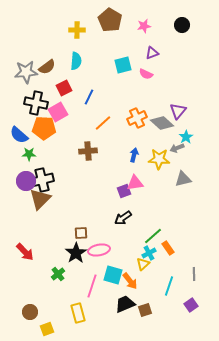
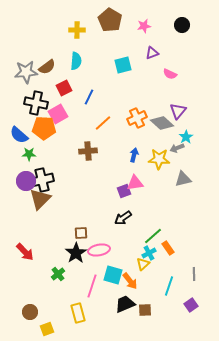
pink semicircle at (146, 74): moved 24 px right
pink square at (58, 112): moved 2 px down
brown square at (145, 310): rotated 16 degrees clockwise
